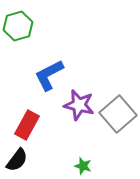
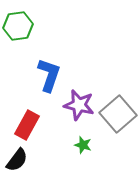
green hexagon: rotated 8 degrees clockwise
blue L-shape: rotated 136 degrees clockwise
green star: moved 21 px up
